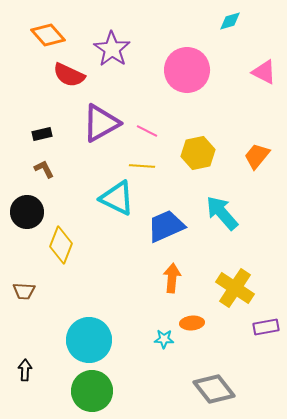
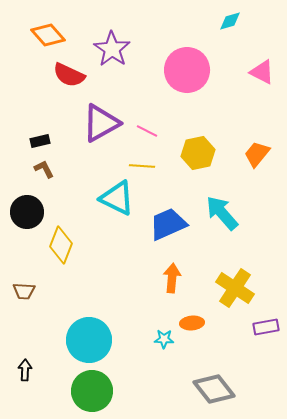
pink triangle: moved 2 px left
black rectangle: moved 2 px left, 7 px down
orange trapezoid: moved 2 px up
blue trapezoid: moved 2 px right, 2 px up
